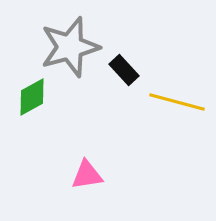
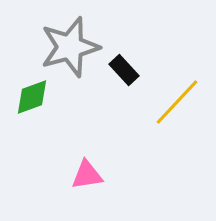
green diamond: rotated 9 degrees clockwise
yellow line: rotated 62 degrees counterclockwise
